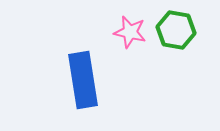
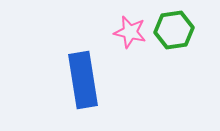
green hexagon: moved 2 px left; rotated 18 degrees counterclockwise
